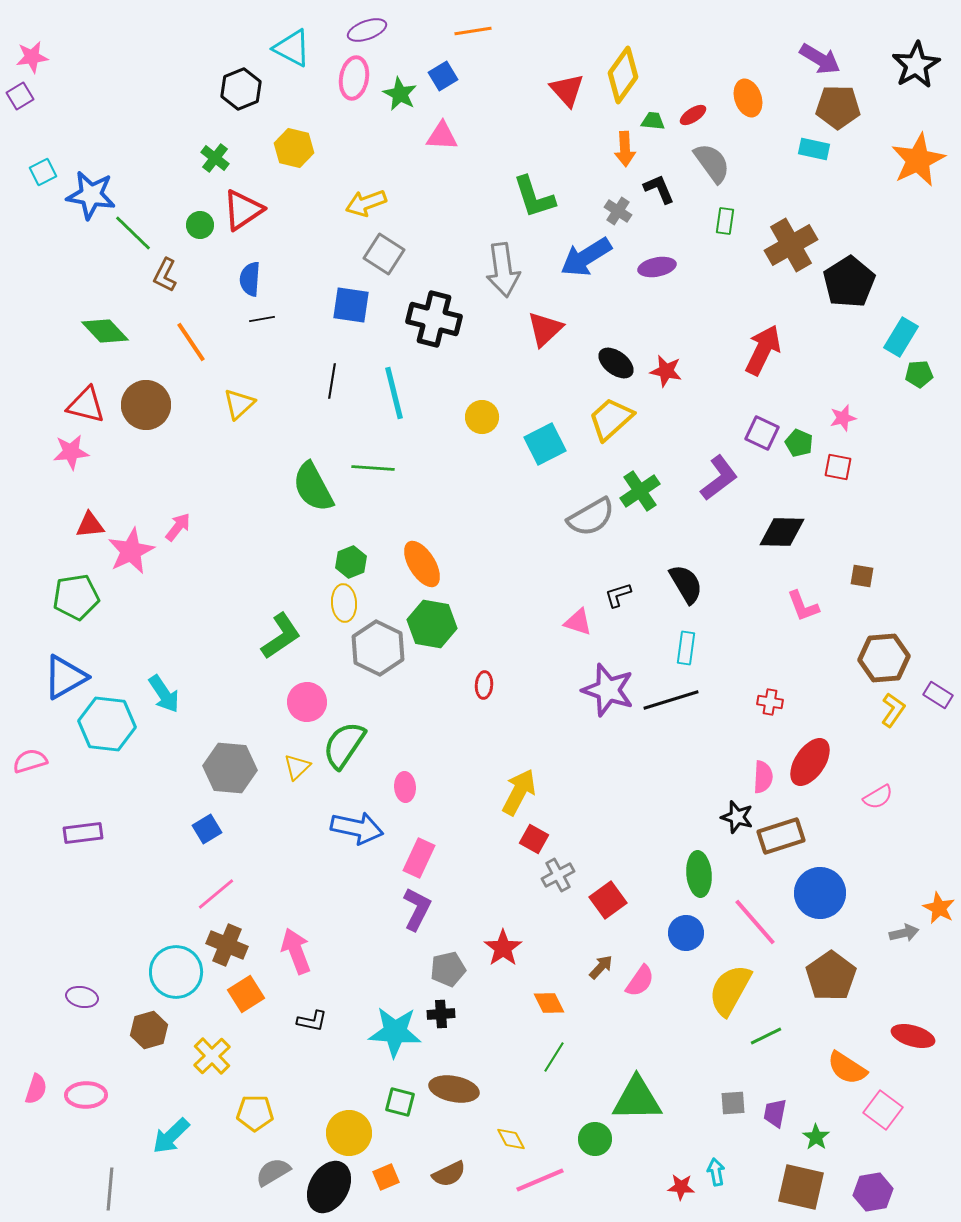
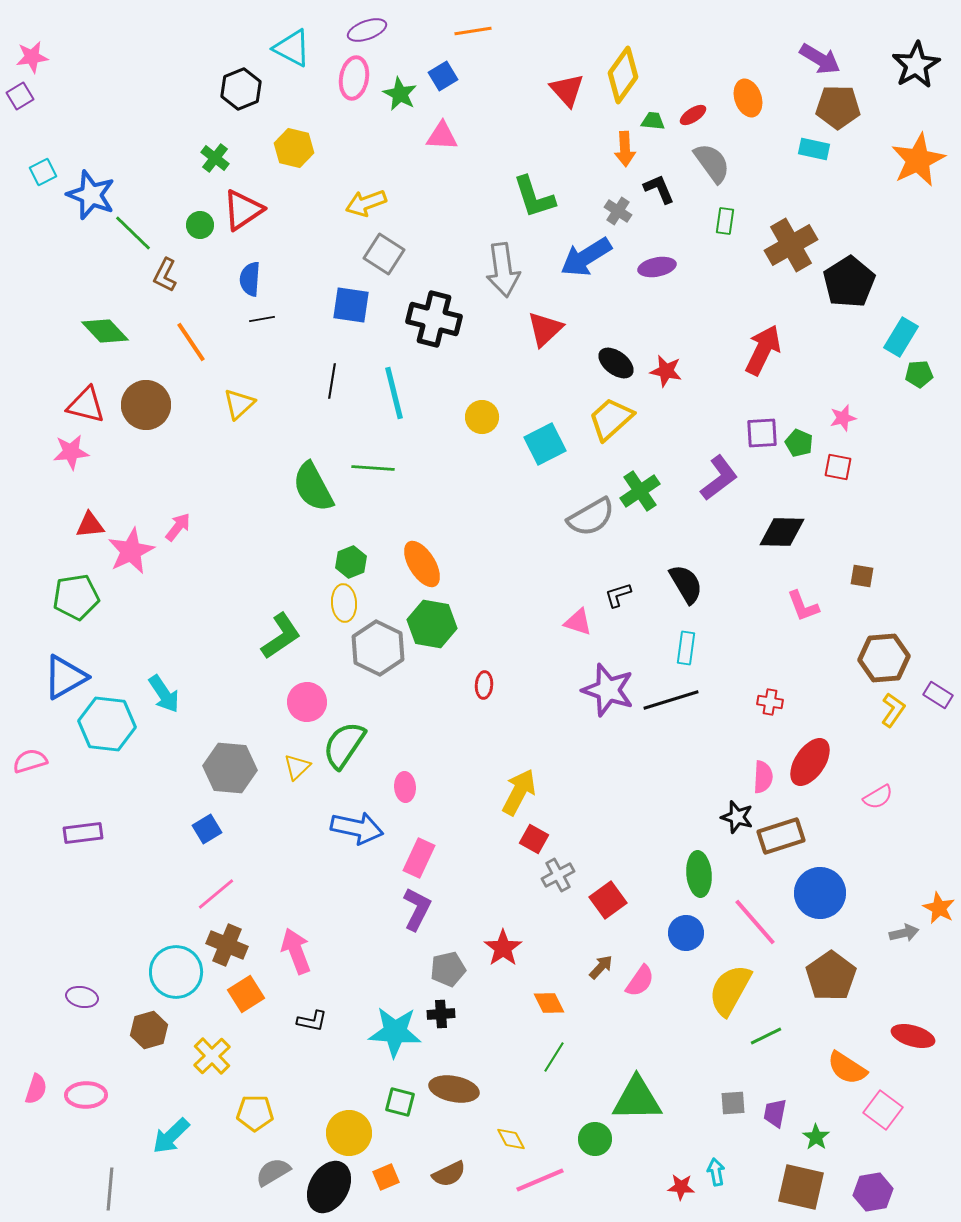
blue star at (91, 195): rotated 12 degrees clockwise
purple square at (762, 433): rotated 28 degrees counterclockwise
